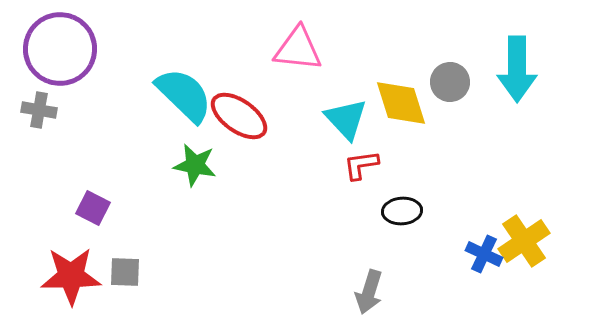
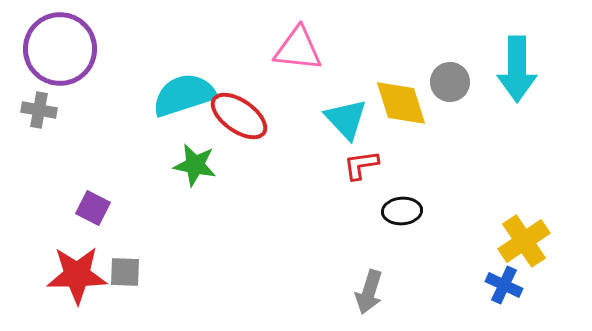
cyan semicircle: rotated 62 degrees counterclockwise
blue cross: moved 20 px right, 31 px down
red star: moved 6 px right, 1 px up
